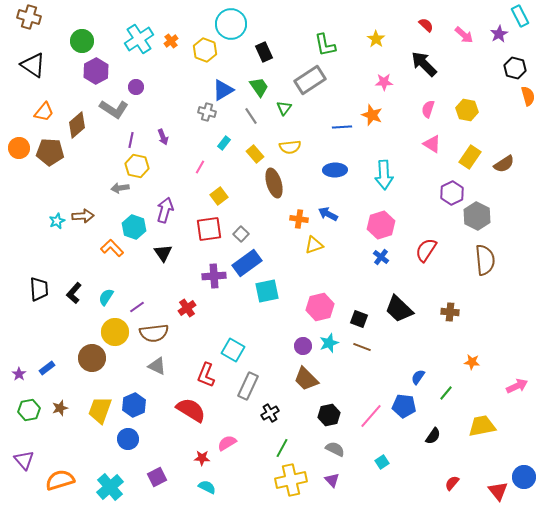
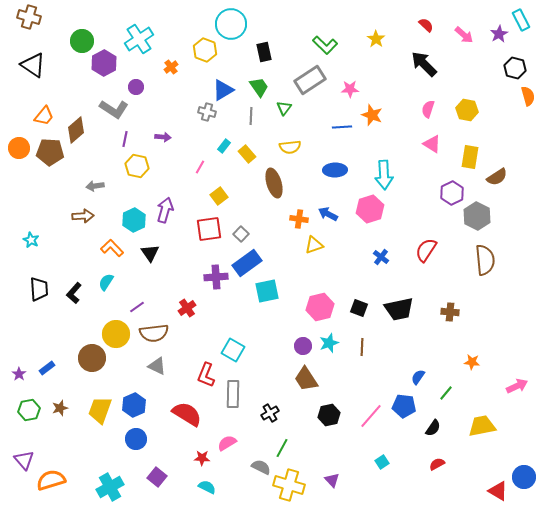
cyan rectangle at (520, 16): moved 1 px right, 4 px down
orange cross at (171, 41): moved 26 px down
green L-shape at (325, 45): rotated 35 degrees counterclockwise
black rectangle at (264, 52): rotated 12 degrees clockwise
purple hexagon at (96, 71): moved 8 px right, 8 px up
pink star at (384, 82): moved 34 px left, 7 px down
orange trapezoid at (44, 112): moved 4 px down
gray line at (251, 116): rotated 36 degrees clockwise
brown diamond at (77, 125): moved 1 px left, 5 px down
purple arrow at (163, 137): rotated 63 degrees counterclockwise
purple line at (131, 140): moved 6 px left, 1 px up
cyan rectangle at (224, 143): moved 3 px down
yellow rectangle at (255, 154): moved 8 px left
yellow rectangle at (470, 157): rotated 25 degrees counterclockwise
brown semicircle at (504, 164): moved 7 px left, 13 px down
gray arrow at (120, 188): moved 25 px left, 2 px up
cyan star at (57, 221): moved 26 px left, 19 px down; rotated 21 degrees counterclockwise
pink hexagon at (381, 225): moved 11 px left, 16 px up
cyan hexagon at (134, 227): moved 7 px up; rotated 15 degrees clockwise
black triangle at (163, 253): moved 13 px left
purple cross at (214, 276): moved 2 px right, 1 px down
cyan semicircle at (106, 297): moved 15 px up
black trapezoid at (399, 309): rotated 56 degrees counterclockwise
black square at (359, 319): moved 11 px up
yellow circle at (115, 332): moved 1 px right, 2 px down
brown line at (362, 347): rotated 72 degrees clockwise
brown trapezoid at (306, 379): rotated 12 degrees clockwise
gray rectangle at (248, 386): moved 15 px left, 8 px down; rotated 24 degrees counterclockwise
red semicircle at (191, 410): moved 4 px left, 4 px down
black semicircle at (433, 436): moved 8 px up
blue circle at (128, 439): moved 8 px right
gray semicircle at (335, 449): moved 74 px left, 18 px down
purple square at (157, 477): rotated 24 degrees counterclockwise
orange semicircle at (60, 480): moved 9 px left
yellow cross at (291, 480): moved 2 px left, 5 px down; rotated 28 degrees clockwise
red semicircle at (452, 483): moved 15 px left, 19 px up; rotated 21 degrees clockwise
cyan cross at (110, 487): rotated 12 degrees clockwise
red triangle at (498, 491): rotated 20 degrees counterclockwise
